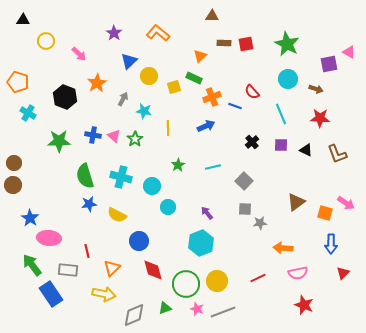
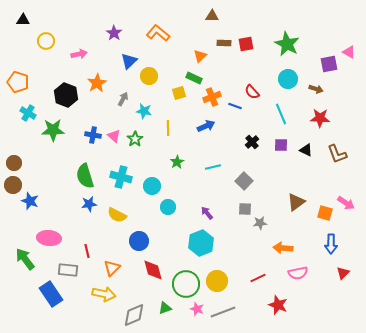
pink arrow at (79, 54): rotated 56 degrees counterclockwise
yellow square at (174, 87): moved 5 px right, 6 px down
black hexagon at (65, 97): moved 1 px right, 2 px up
green star at (59, 141): moved 6 px left, 11 px up
green star at (178, 165): moved 1 px left, 3 px up
blue star at (30, 218): moved 17 px up; rotated 12 degrees counterclockwise
green arrow at (32, 265): moved 7 px left, 6 px up
red star at (304, 305): moved 26 px left
